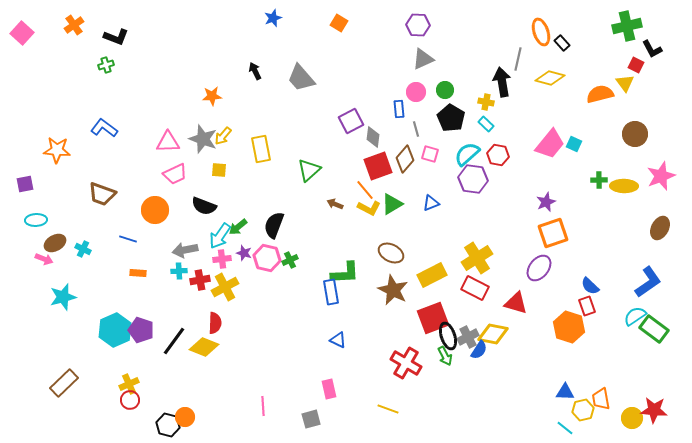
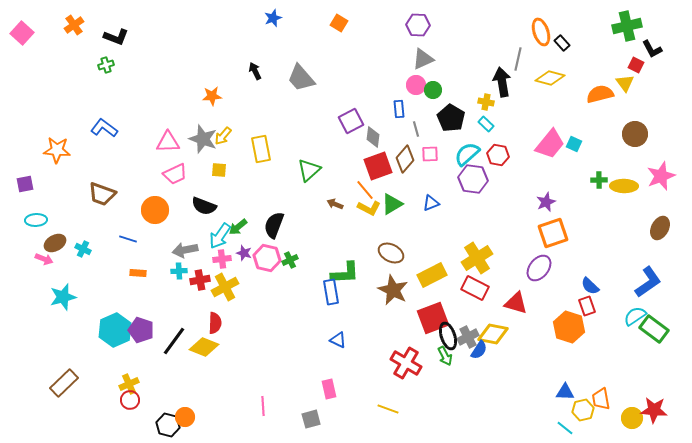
green circle at (445, 90): moved 12 px left
pink circle at (416, 92): moved 7 px up
pink square at (430, 154): rotated 18 degrees counterclockwise
